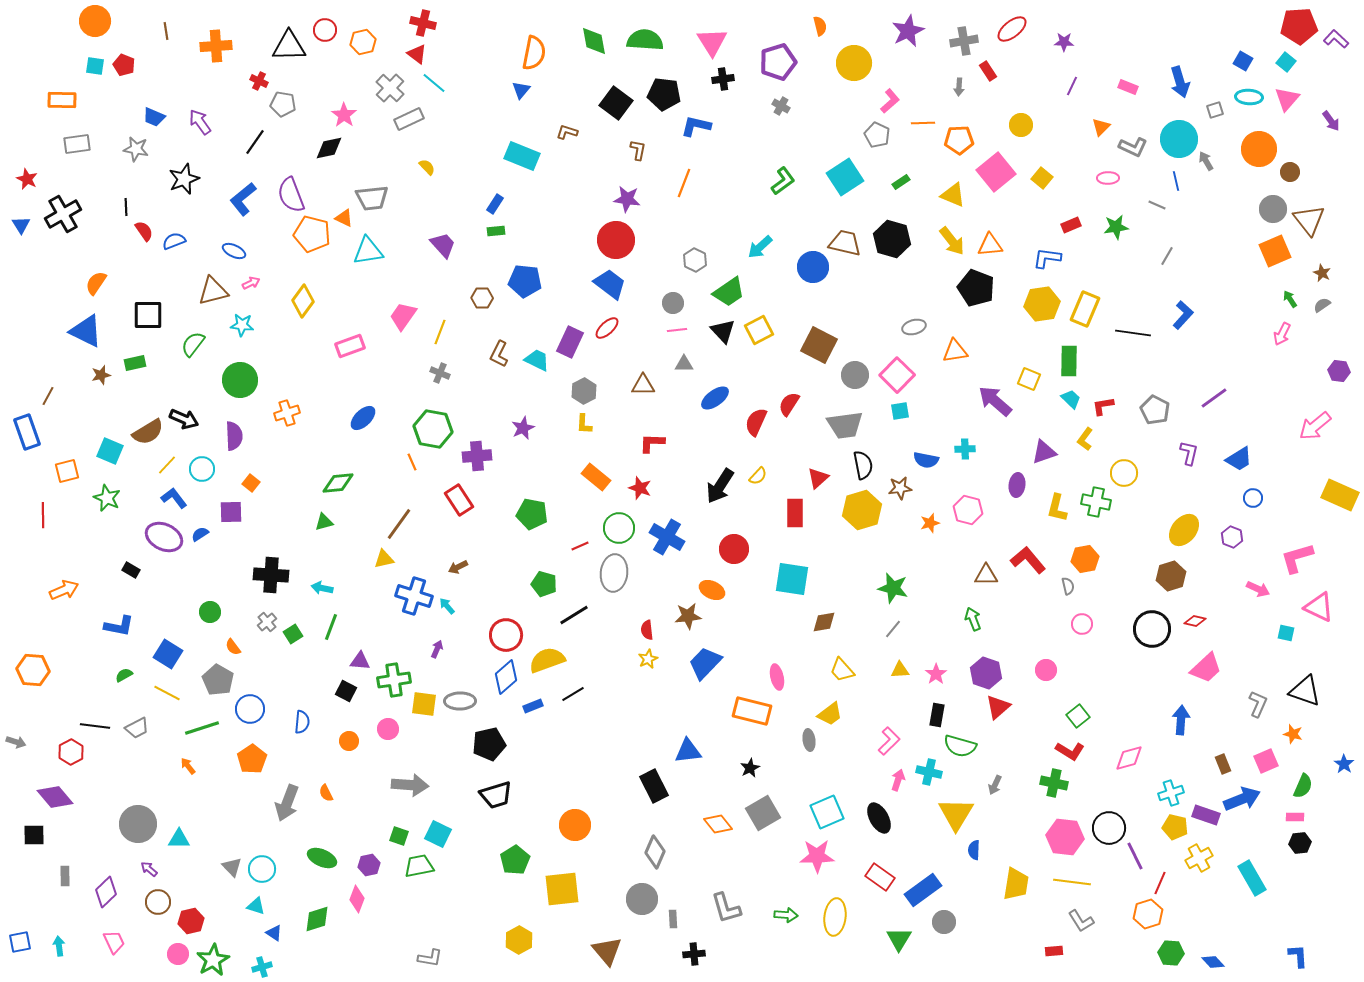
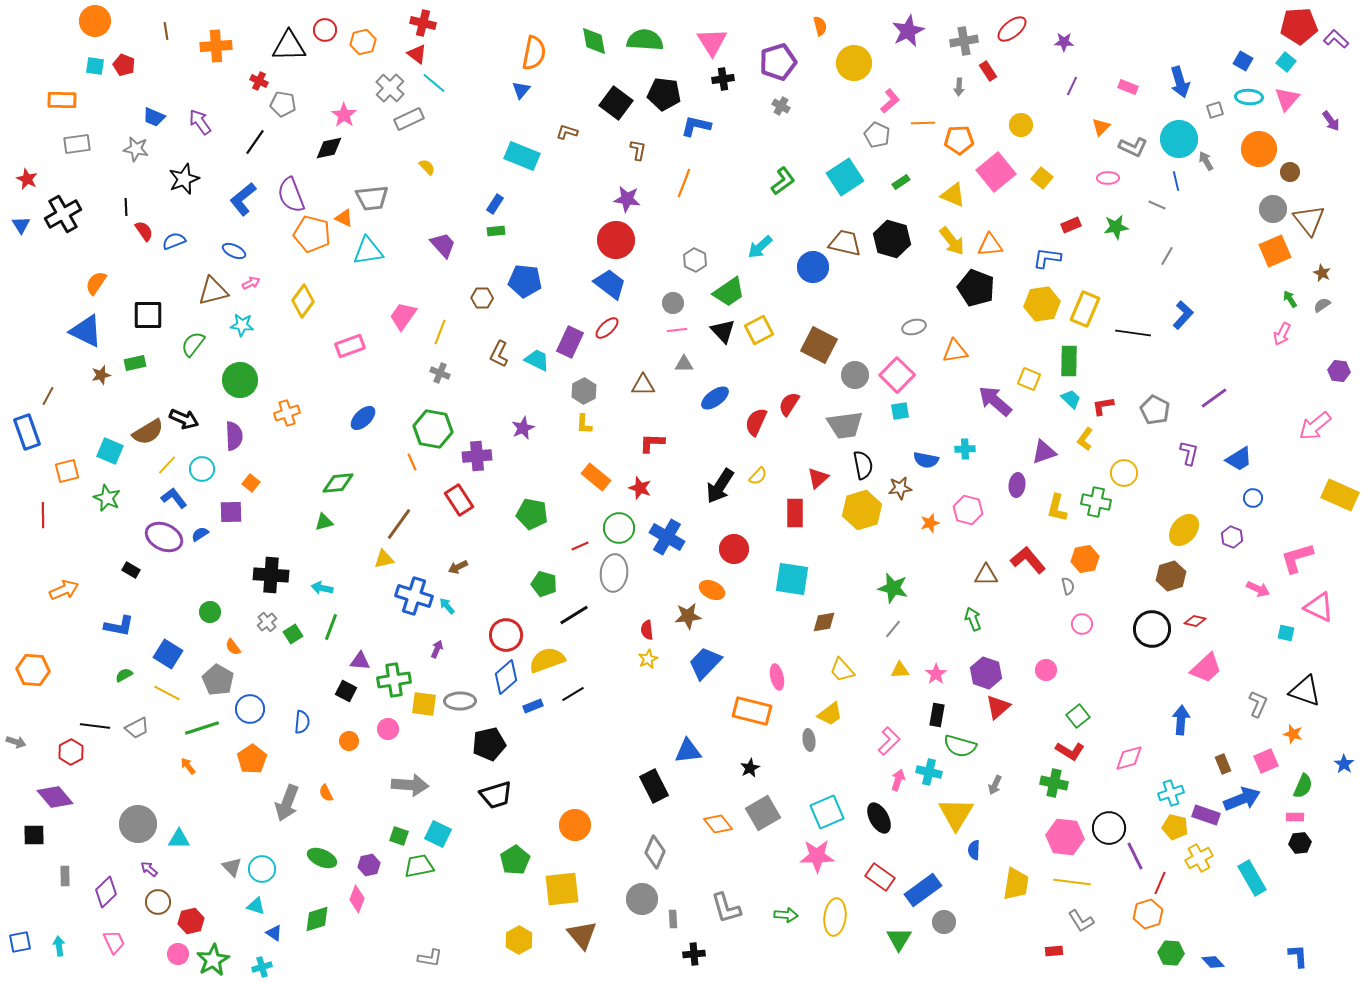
brown triangle at (607, 951): moved 25 px left, 16 px up
